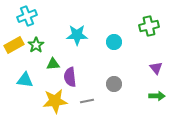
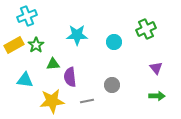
green cross: moved 3 px left, 3 px down; rotated 12 degrees counterclockwise
gray circle: moved 2 px left, 1 px down
yellow star: moved 3 px left
